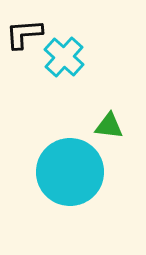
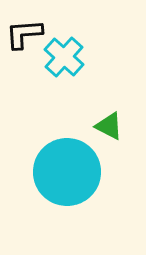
green triangle: rotated 20 degrees clockwise
cyan circle: moved 3 px left
